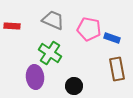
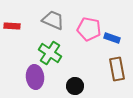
black circle: moved 1 px right
